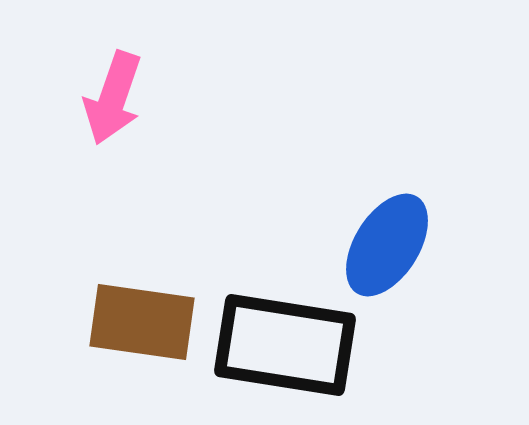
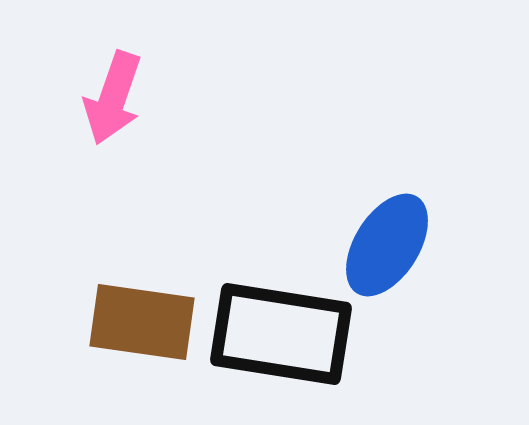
black rectangle: moved 4 px left, 11 px up
